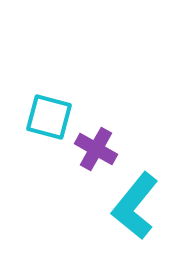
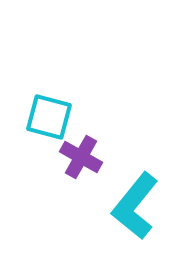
purple cross: moved 15 px left, 8 px down
